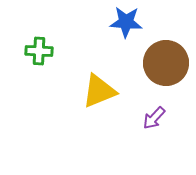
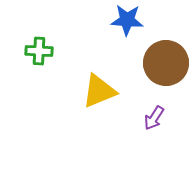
blue star: moved 1 px right, 2 px up
purple arrow: rotated 10 degrees counterclockwise
